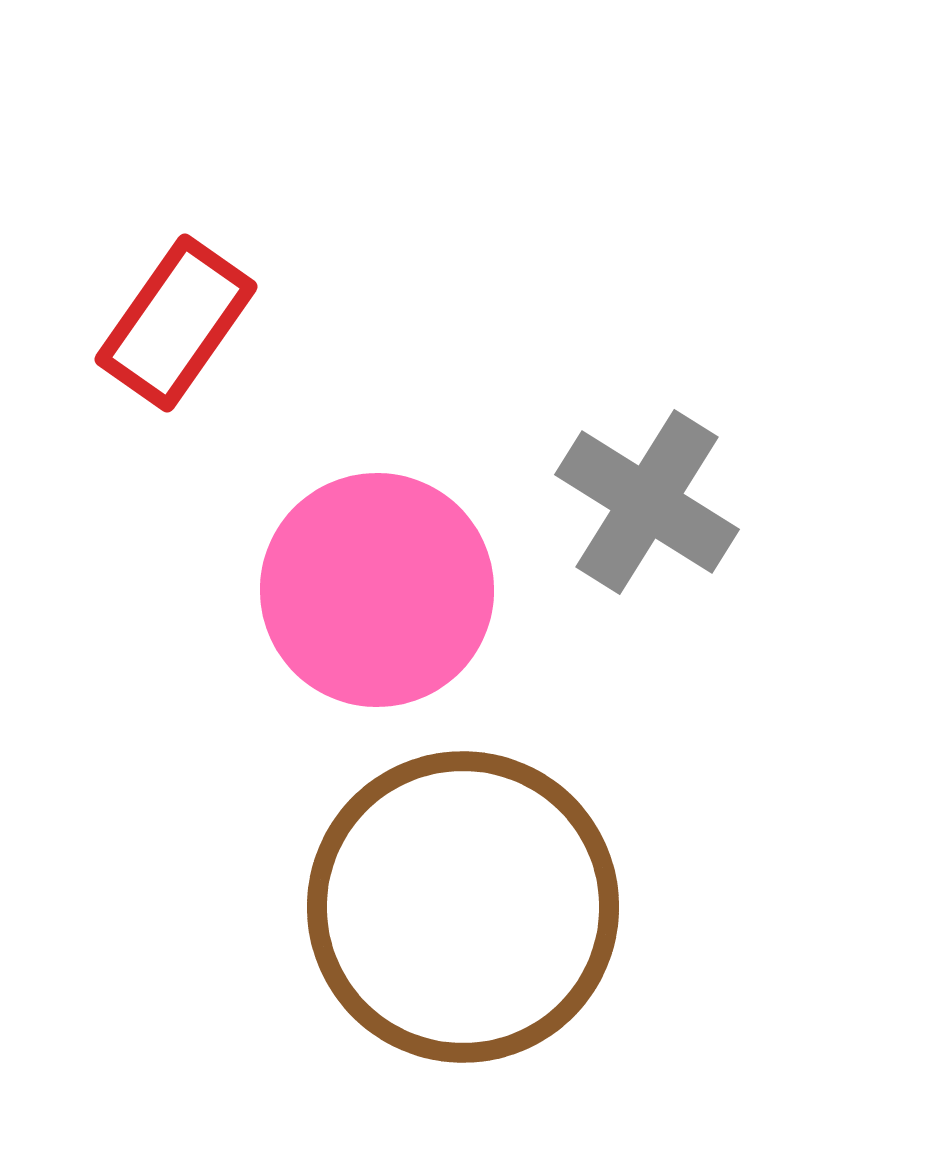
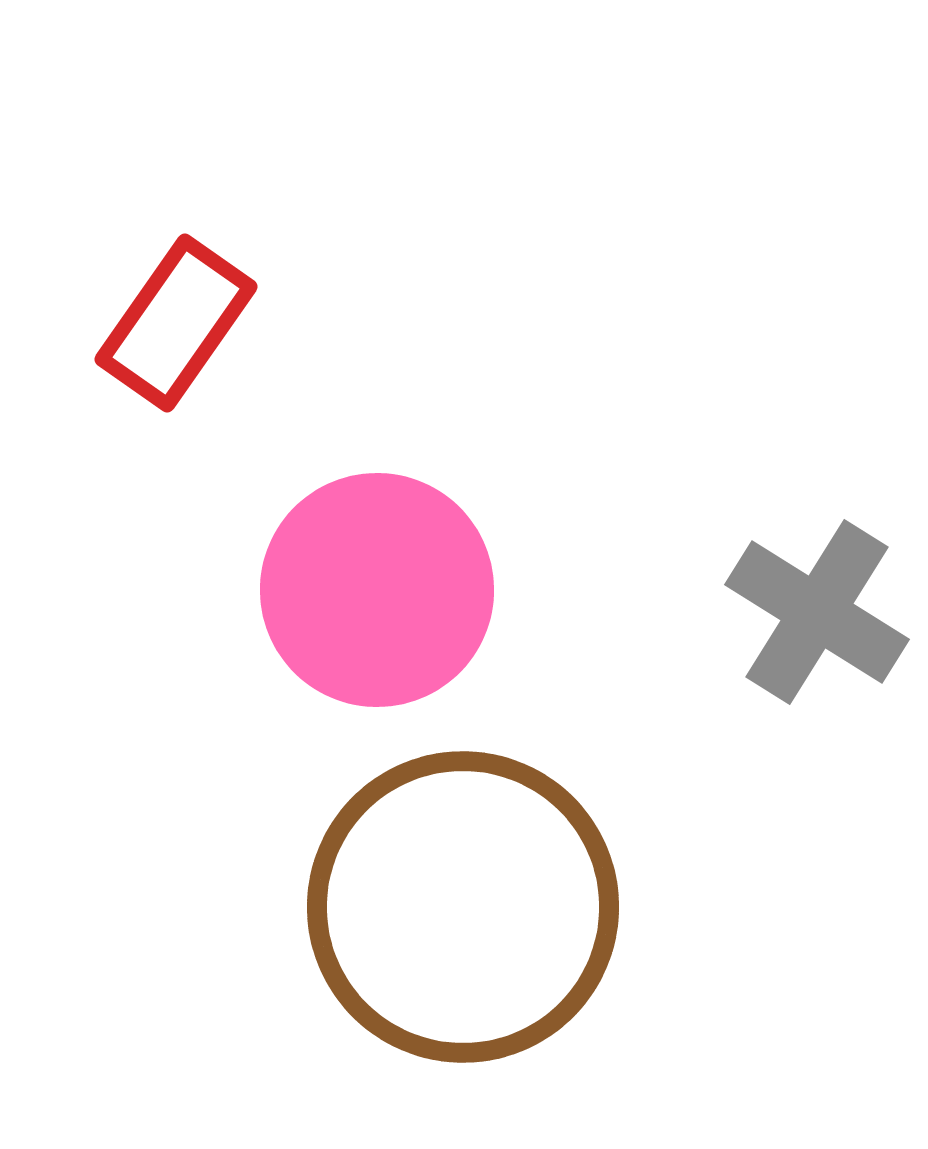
gray cross: moved 170 px right, 110 px down
